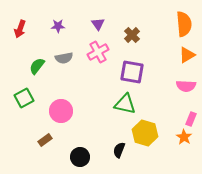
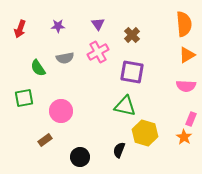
gray semicircle: moved 1 px right
green semicircle: moved 1 px right, 2 px down; rotated 72 degrees counterclockwise
green square: rotated 18 degrees clockwise
green triangle: moved 2 px down
